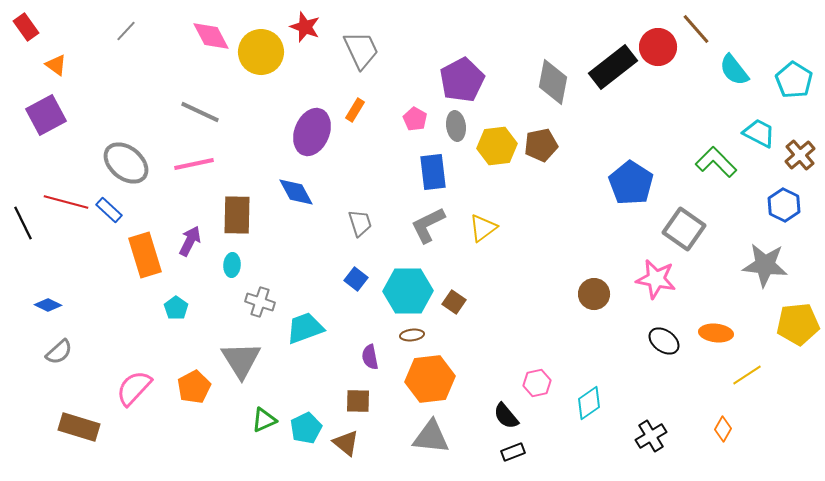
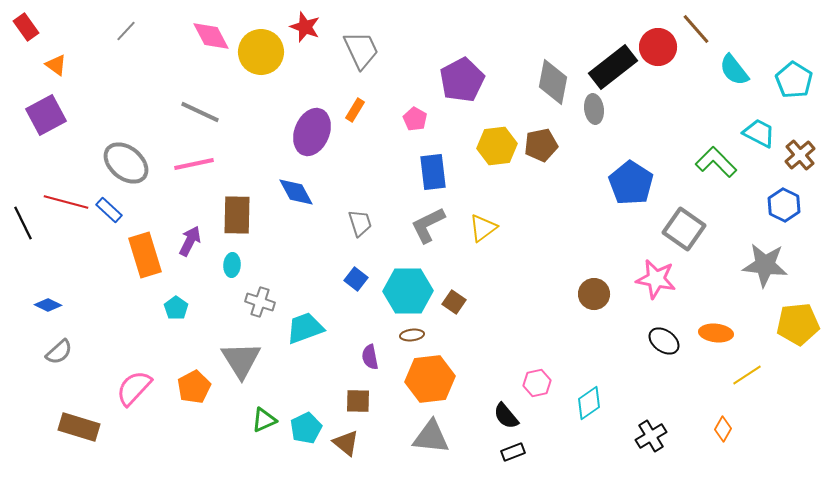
gray ellipse at (456, 126): moved 138 px right, 17 px up
